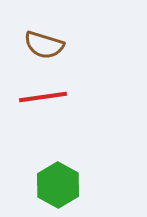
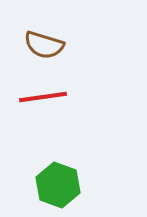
green hexagon: rotated 9 degrees counterclockwise
